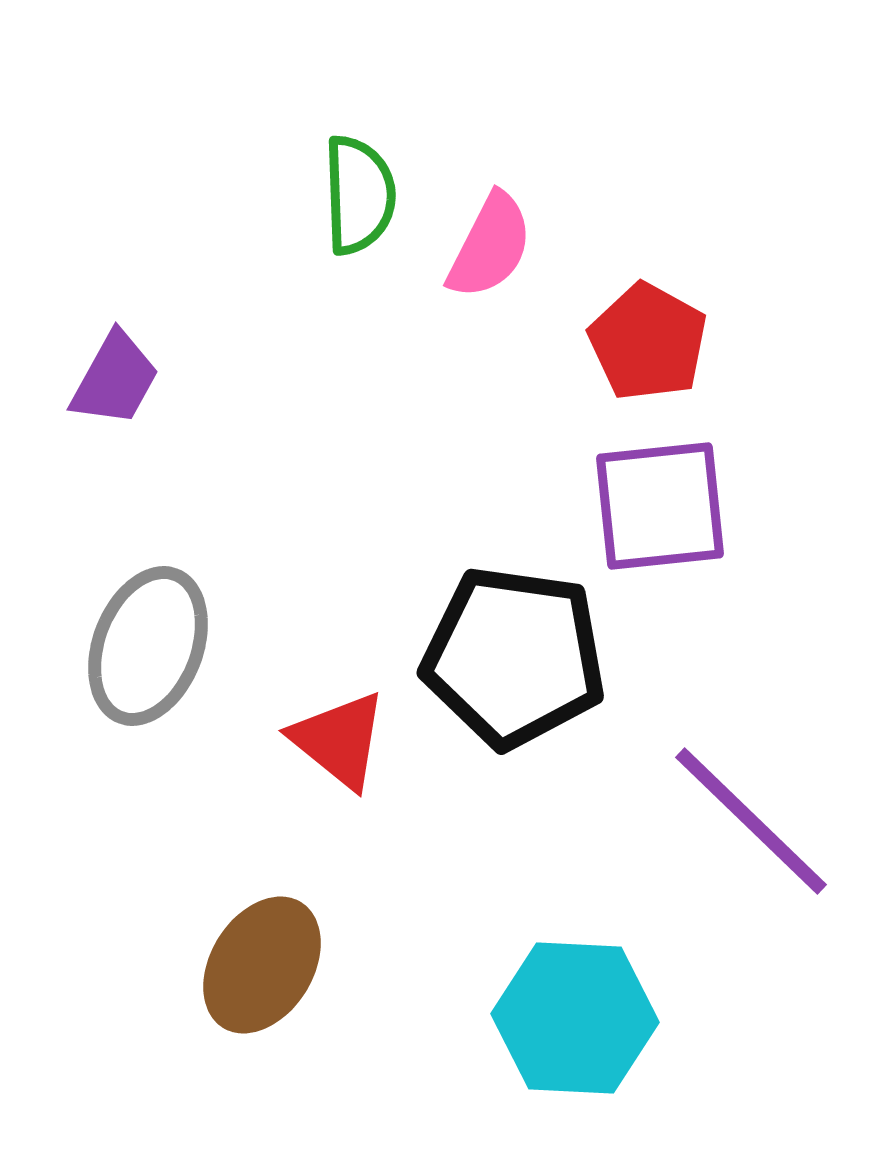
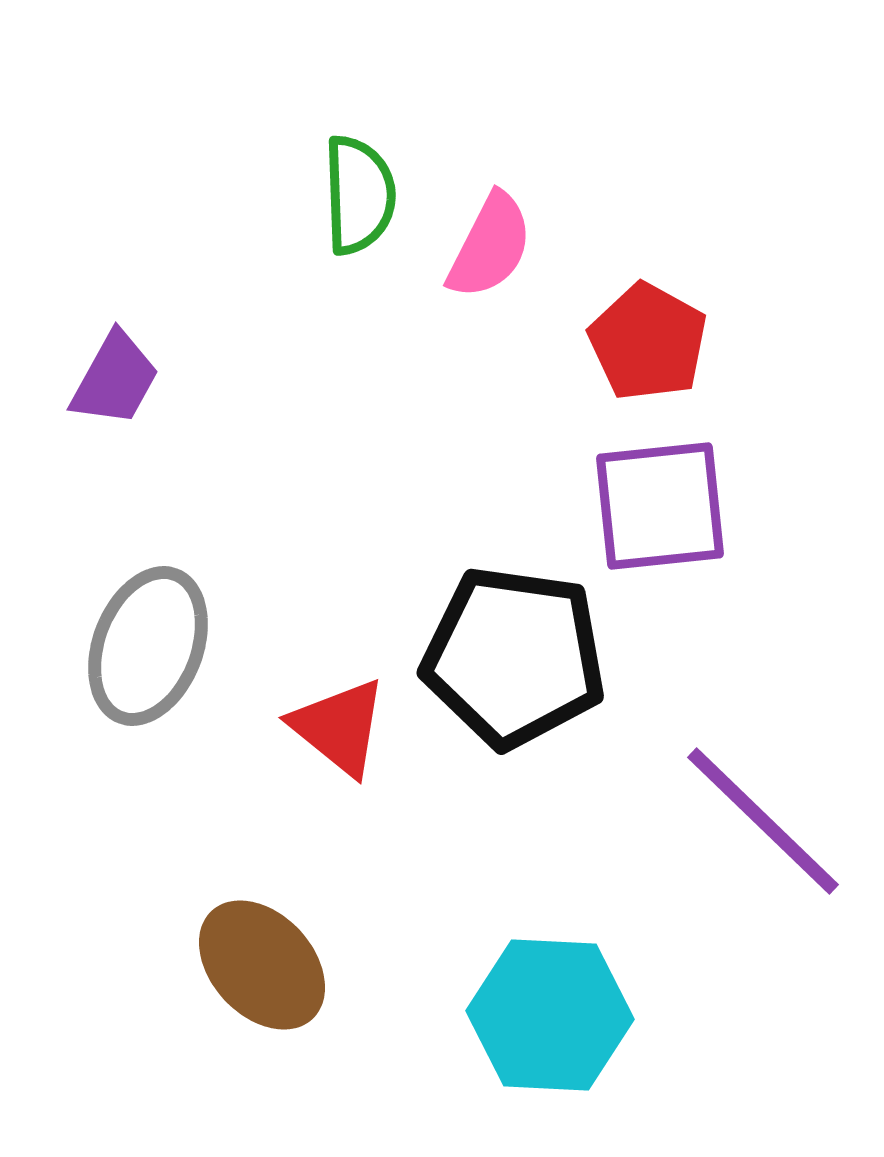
red triangle: moved 13 px up
purple line: moved 12 px right
brown ellipse: rotated 75 degrees counterclockwise
cyan hexagon: moved 25 px left, 3 px up
